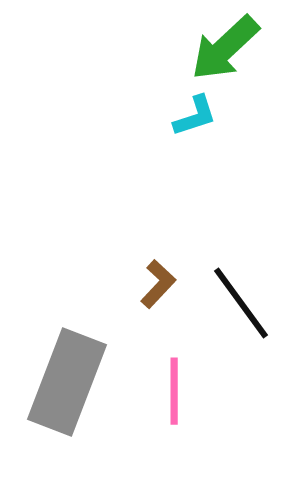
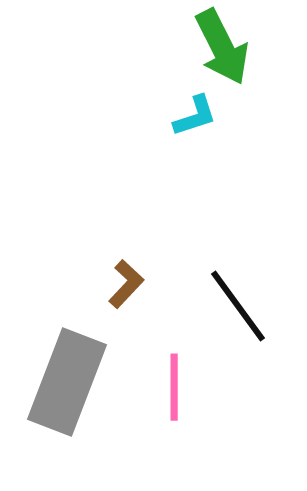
green arrow: moved 3 px left, 1 px up; rotated 74 degrees counterclockwise
brown L-shape: moved 32 px left
black line: moved 3 px left, 3 px down
pink line: moved 4 px up
